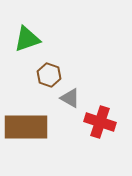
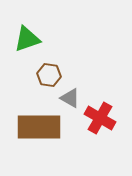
brown hexagon: rotated 10 degrees counterclockwise
red cross: moved 4 px up; rotated 12 degrees clockwise
brown rectangle: moved 13 px right
